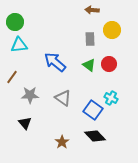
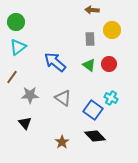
green circle: moved 1 px right
cyan triangle: moved 1 px left, 2 px down; rotated 30 degrees counterclockwise
